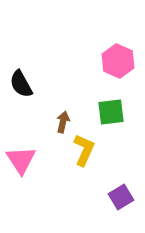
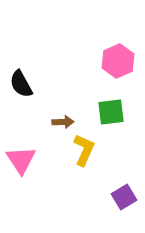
pink hexagon: rotated 12 degrees clockwise
brown arrow: rotated 75 degrees clockwise
purple square: moved 3 px right
